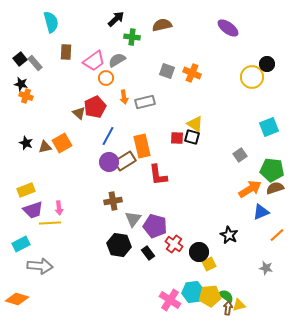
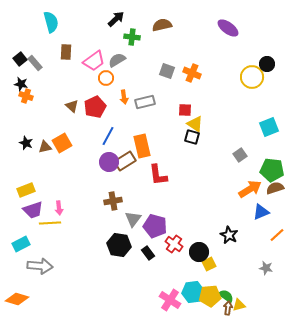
brown triangle at (79, 113): moved 7 px left, 7 px up
red square at (177, 138): moved 8 px right, 28 px up
